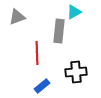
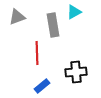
gray rectangle: moved 6 px left, 6 px up; rotated 15 degrees counterclockwise
